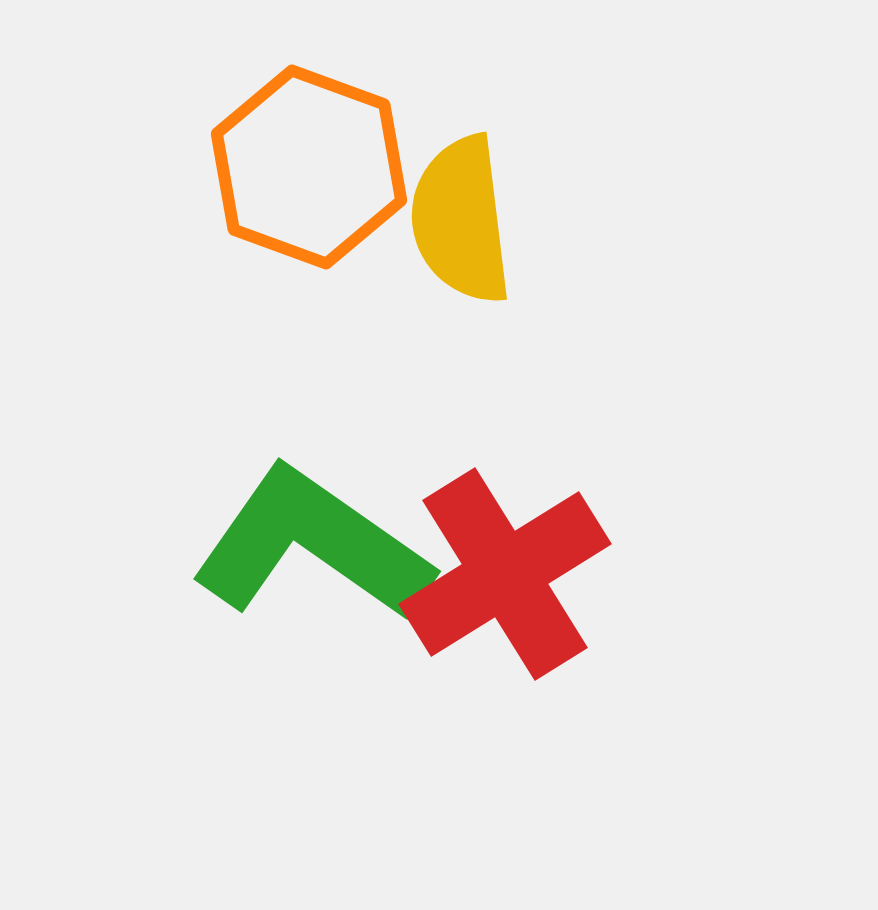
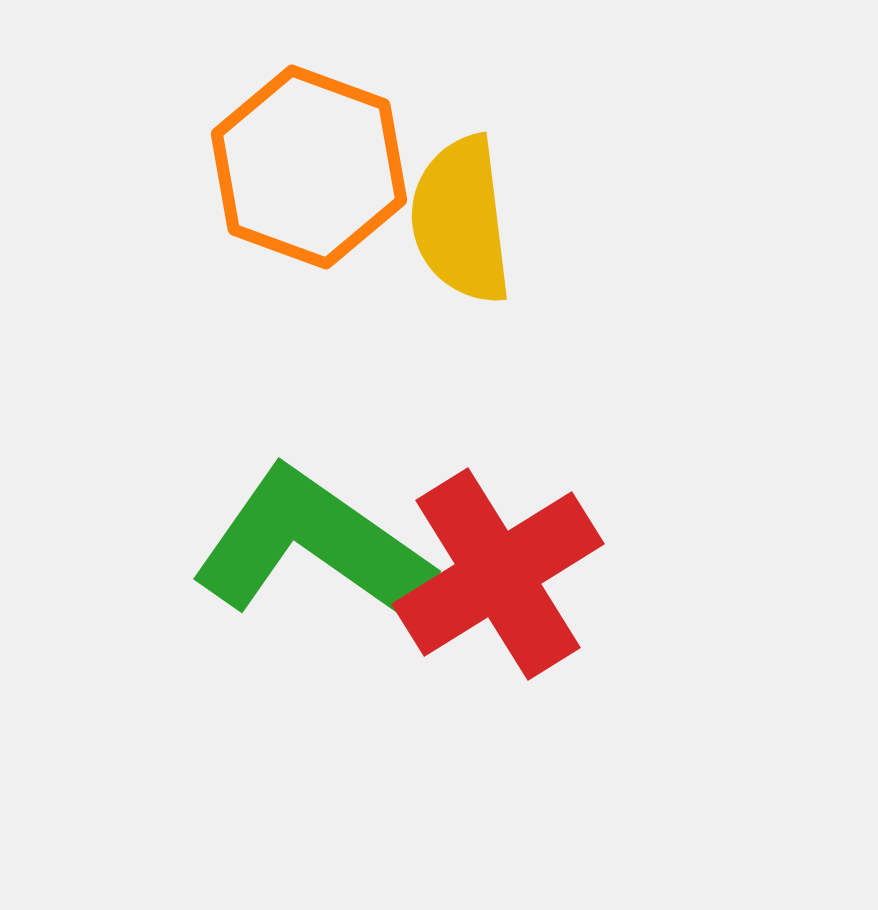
red cross: moved 7 px left
